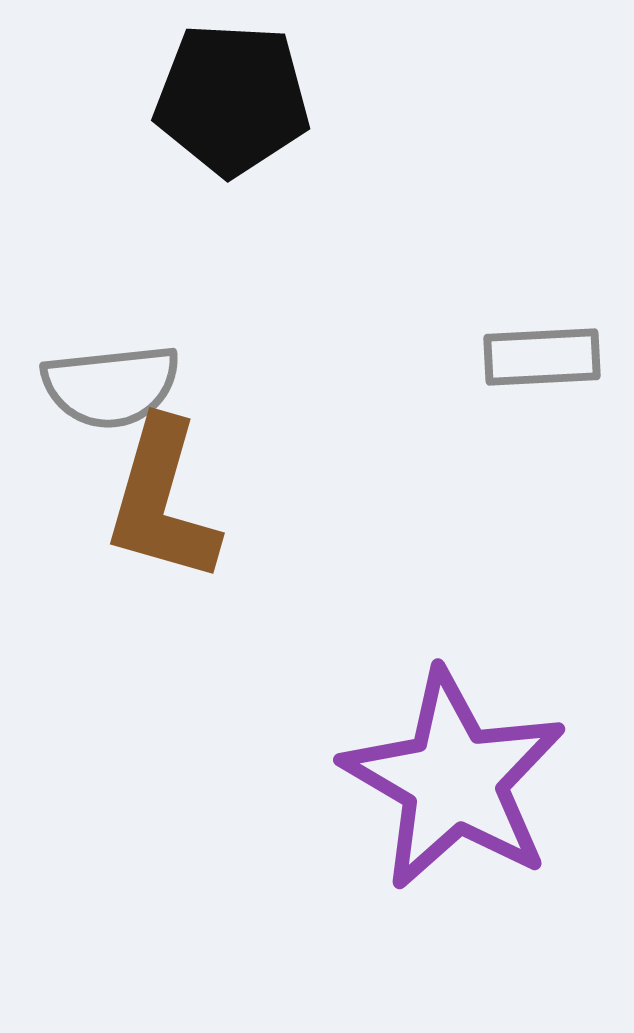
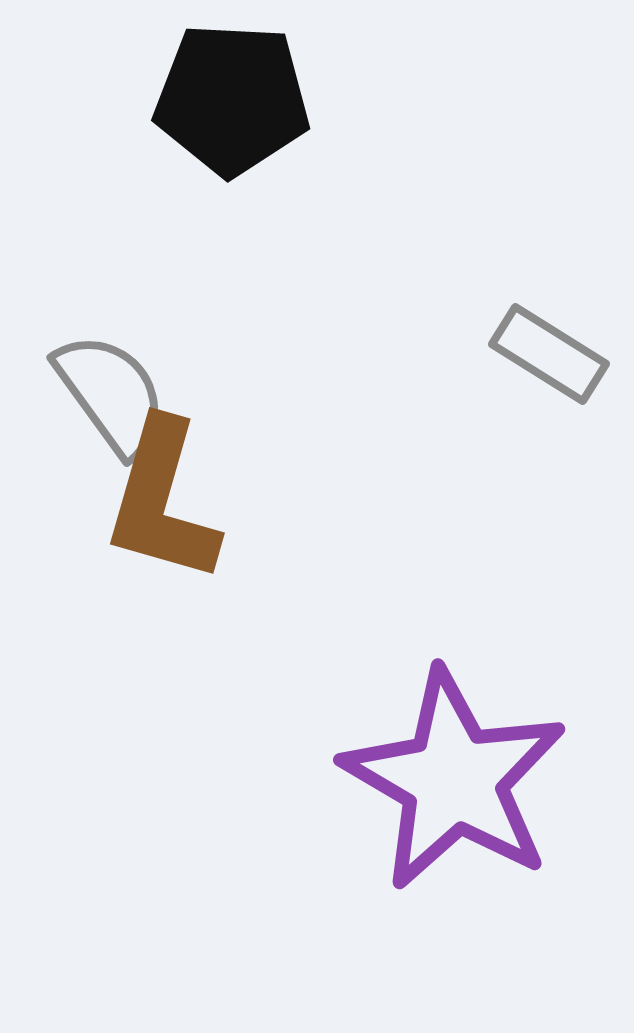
gray rectangle: moved 7 px right, 3 px up; rotated 35 degrees clockwise
gray semicircle: moved 8 px down; rotated 120 degrees counterclockwise
